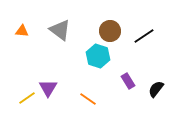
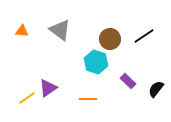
brown circle: moved 8 px down
cyan hexagon: moved 2 px left, 6 px down
purple rectangle: rotated 14 degrees counterclockwise
purple triangle: rotated 24 degrees clockwise
orange line: rotated 36 degrees counterclockwise
